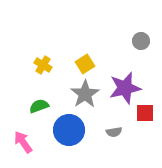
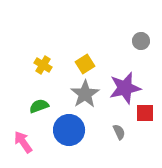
gray semicircle: moved 5 px right; rotated 105 degrees counterclockwise
